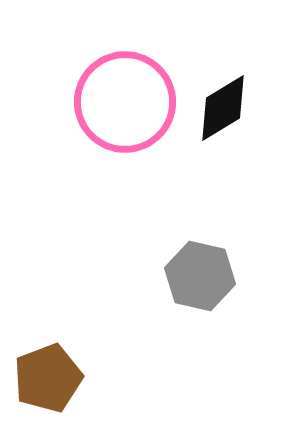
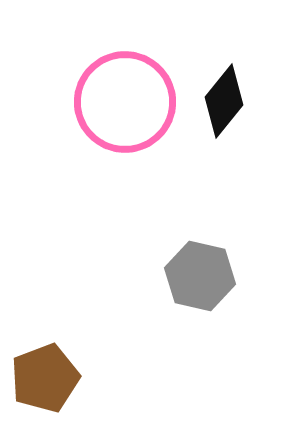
black diamond: moved 1 px right, 7 px up; rotated 20 degrees counterclockwise
brown pentagon: moved 3 px left
